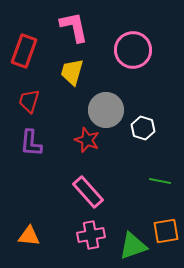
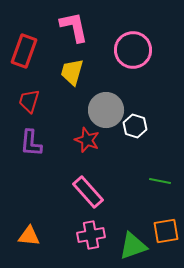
white hexagon: moved 8 px left, 2 px up
